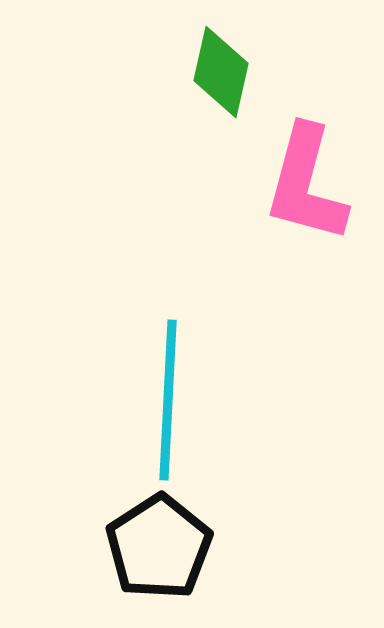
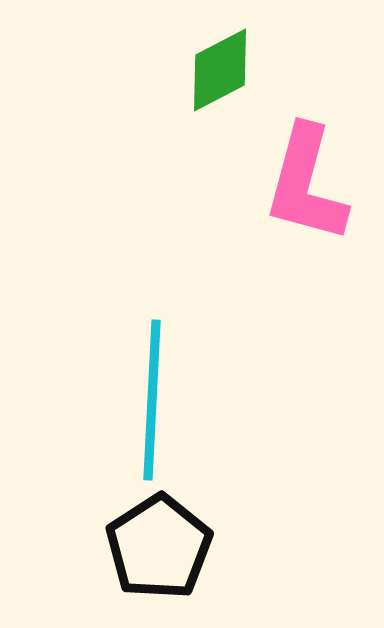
green diamond: moved 1 px left, 2 px up; rotated 50 degrees clockwise
cyan line: moved 16 px left
